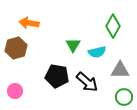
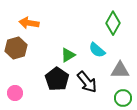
green diamond: moved 3 px up
green triangle: moved 5 px left, 10 px down; rotated 28 degrees clockwise
cyan semicircle: moved 2 px up; rotated 54 degrees clockwise
black pentagon: moved 3 px down; rotated 25 degrees clockwise
black arrow: rotated 10 degrees clockwise
pink circle: moved 2 px down
green circle: moved 1 px left, 1 px down
